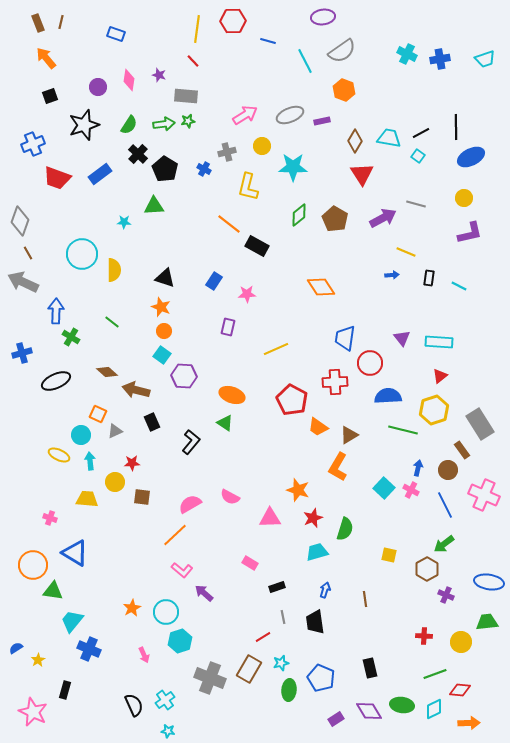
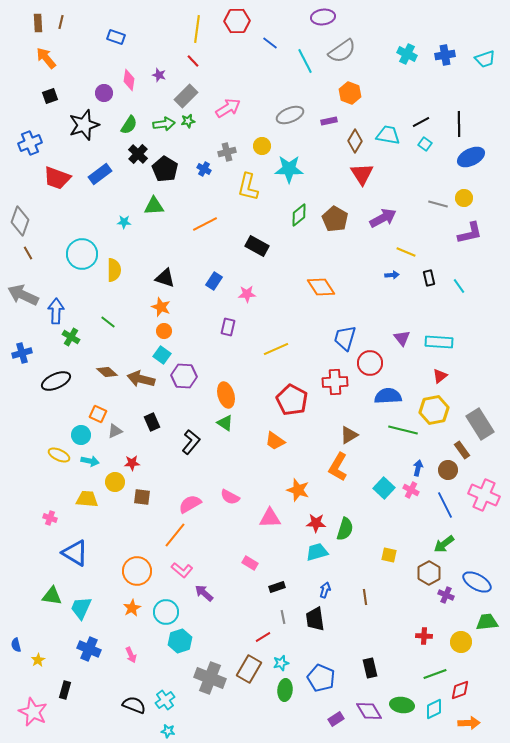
red hexagon at (233, 21): moved 4 px right
brown rectangle at (38, 23): rotated 18 degrees clockwise
blue rectangle at (116, 34): moved 3 px down
blue line at (268, 41): moved 2 px right, 2 px down; rotated 21 degrees clockwise
blue cross at (440, 59): moved 5 px right, 4 px up
purple circle at (98, 87): moved 6 px right, 6 px down
orange hexagon at (344, 90): moved 6 px right, 3 px down
gray rectangle at (186, 96): rotated 50 degrees counterclockwise
pink arrow at (245, 115): moved 17 px left, 7 px up
purple rectangle at (322, 121): moved 7 px right
black line at (456, 127): moved 3 px right, 3 px up
black line at (421, 133): moved 11 px up
cyan trapezoid at (389, 138): moved 1 px left, 3 px up
blue cross at (33, 144): moved 3 px left, 1 px up
cyan square at (418, 156): moved 7 px right, 12 px up
cyan star at (293, 167): moved 4 px left, 2 px down
gray line at (416, 204): moved 22 px right
orange line at (229, 224): moved 24 px left; rotated 65 degrees counterclockwise
black rectangle at (429, 278): rotated 21 degrees counterclockwise
gray arrow at (23, 282): moved 13 px down
cyan line at (459, 286): rotated 28 degrees clockwise
green line at (112, 322): moved 4 px left
blue trapezoid at (345, 338): rotated 8 degrees clockwise
brown arrow at (136, 390): moved 5 px right, 11 px up
orange ellipse at (232, 395): moved 6 px left; rotated 55 degrees clockwise
yellow hexagon at (434, 410): rotated 8 degrees clockwise
orange trapezoid at (318, 427): moved 43 px left, 14 px down
cyan arrow at (90, 461): rotated 108 degrees clockwise
red star at (313, 518): moved 3 px right, 5 px down; rotated 24 degrees clockwise
orange line at (175, 535): rotated 8 degrees counterclockwise
orange circle at (33, 565): moved 104 px right, 6 px down
brown hexagon at (427, 569): moved 2 px right, 4 px down
blue ellipse at (489, 582): moved 12 px left; rotated 20 degrees clockwise
green triangle at (53, 591): moved 1 px left, 5 px down
brown line at (365, 599): moved 2 px up
cyan trapezoid at (72, 621): moved 9 px right, 13 px up; rotated 15 degrees counterclockwise
black trapezoid at (315, 622): moved 3 px up
blue semicircle at (16, 648): moved 3 px up; rotated 72 degrees counterclockwise
pink arrow at (144, 655): moved 13 px left
green ellipse at (289, 690): moved 4 px left
red diamond at (460, 690): rotated 25 degrees counterclockwise
black semicircle at (134, 705): rotated 45 degrees counterclockwise
